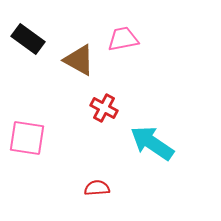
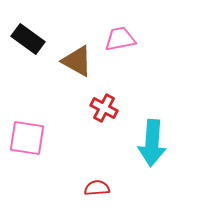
pink trapezoid: moved 3 px left
brown triangle: moved 2 px left, 1 px down
cyan arrow: rotated 120 degrees counterclockwise
